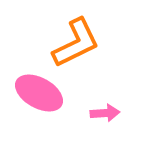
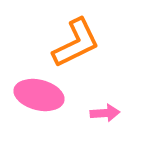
pink ellipse: moved 2 px down; rotated 15 degrees counterclockwise
